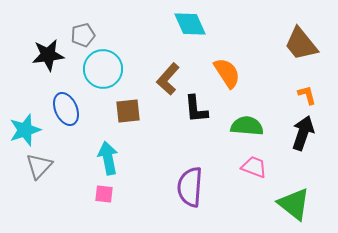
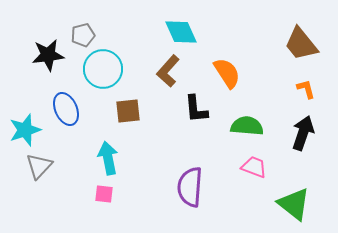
cyan diamond: moved 9 px left, 8 px down
brown L-shape: moved 8 px up
orange L-shape: moved 1 px left, 6 px up
